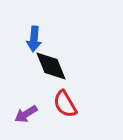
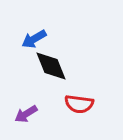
blue arrow: rotated 55 degrees clockwise
red semicircle: moved 14 px right; rotated 52 degrees counterclockwise
